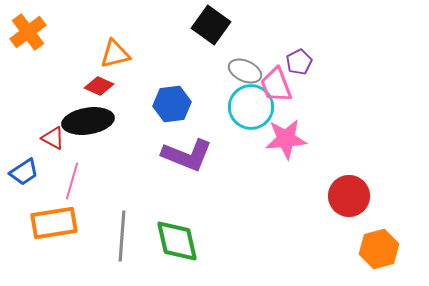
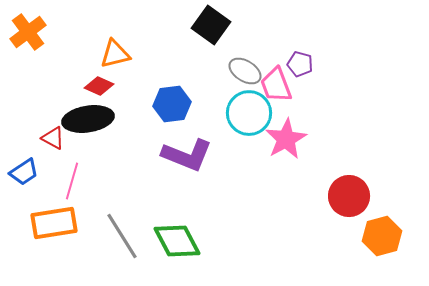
purple pentagon: moved 1 px right, 2 px down; rotated 30 degrees counterclockwise
gray ellipse: rotated 8 degrees clockwise
cyan circle: moved 2 px left, 6 px down
black ellipse: moved 2 px up
pink star: rotated 24 degrees counterclockwise
gray line: rotated 36 degrees counterclockwise
green diamond: rotated 15 degrees counterclockwise
orange hexagon: moved 3 px right, 13 px up
